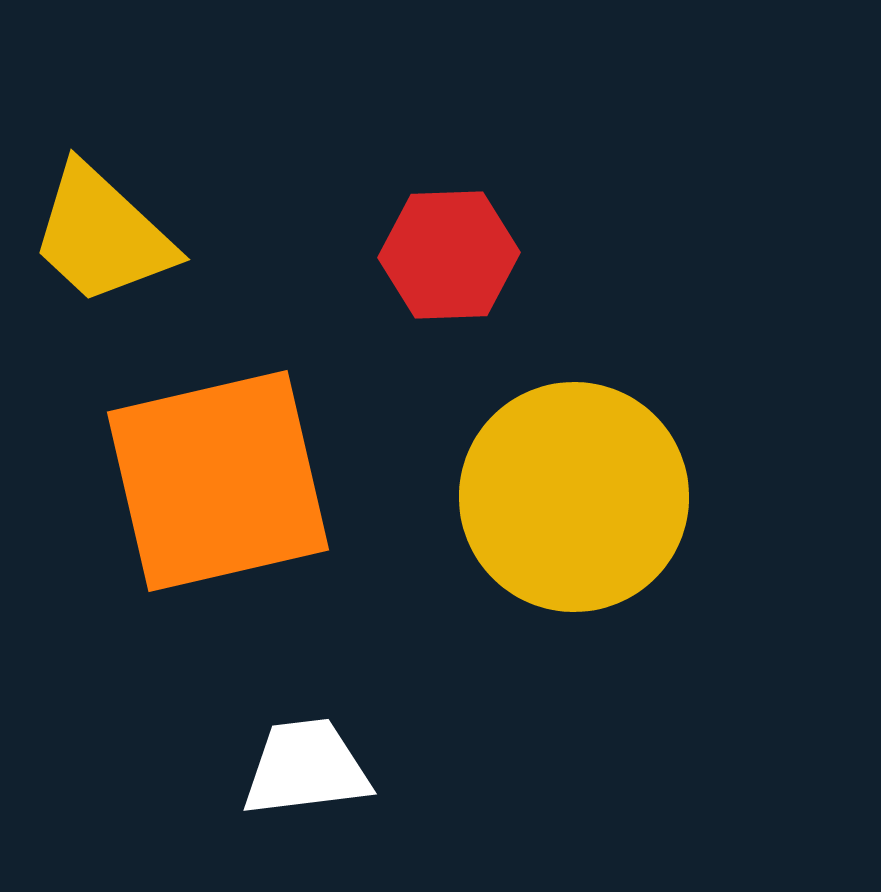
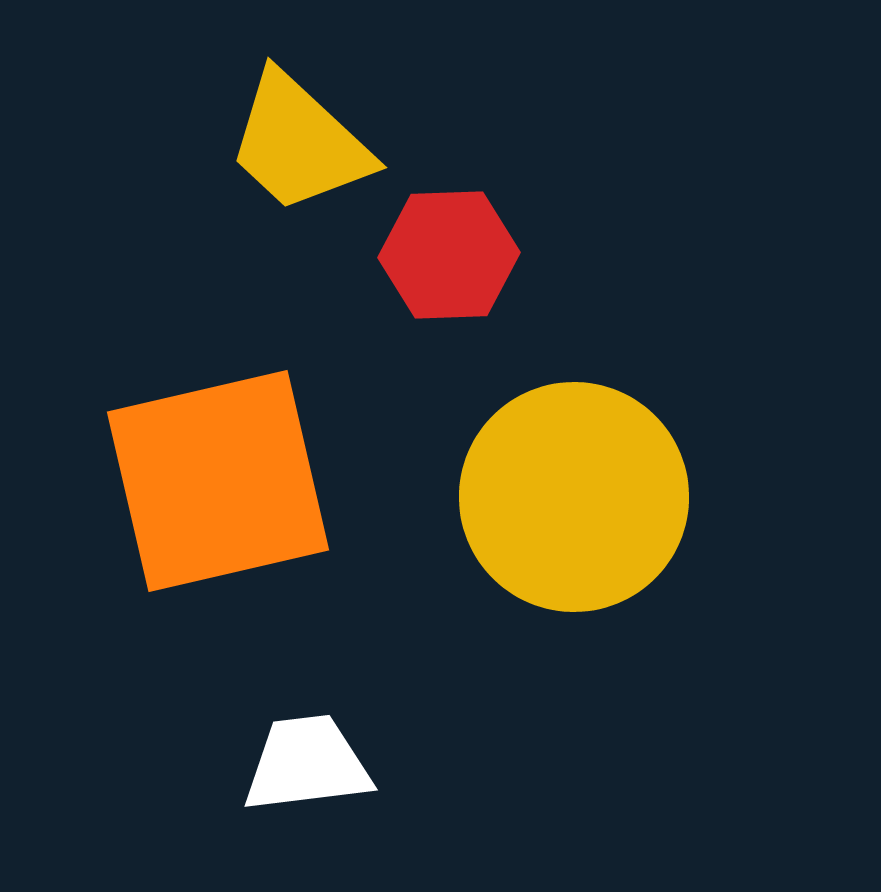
yellow trapezoid: moved 197 px right, 92 px up
white trapezoid: moved 1 px right, 4 px up
